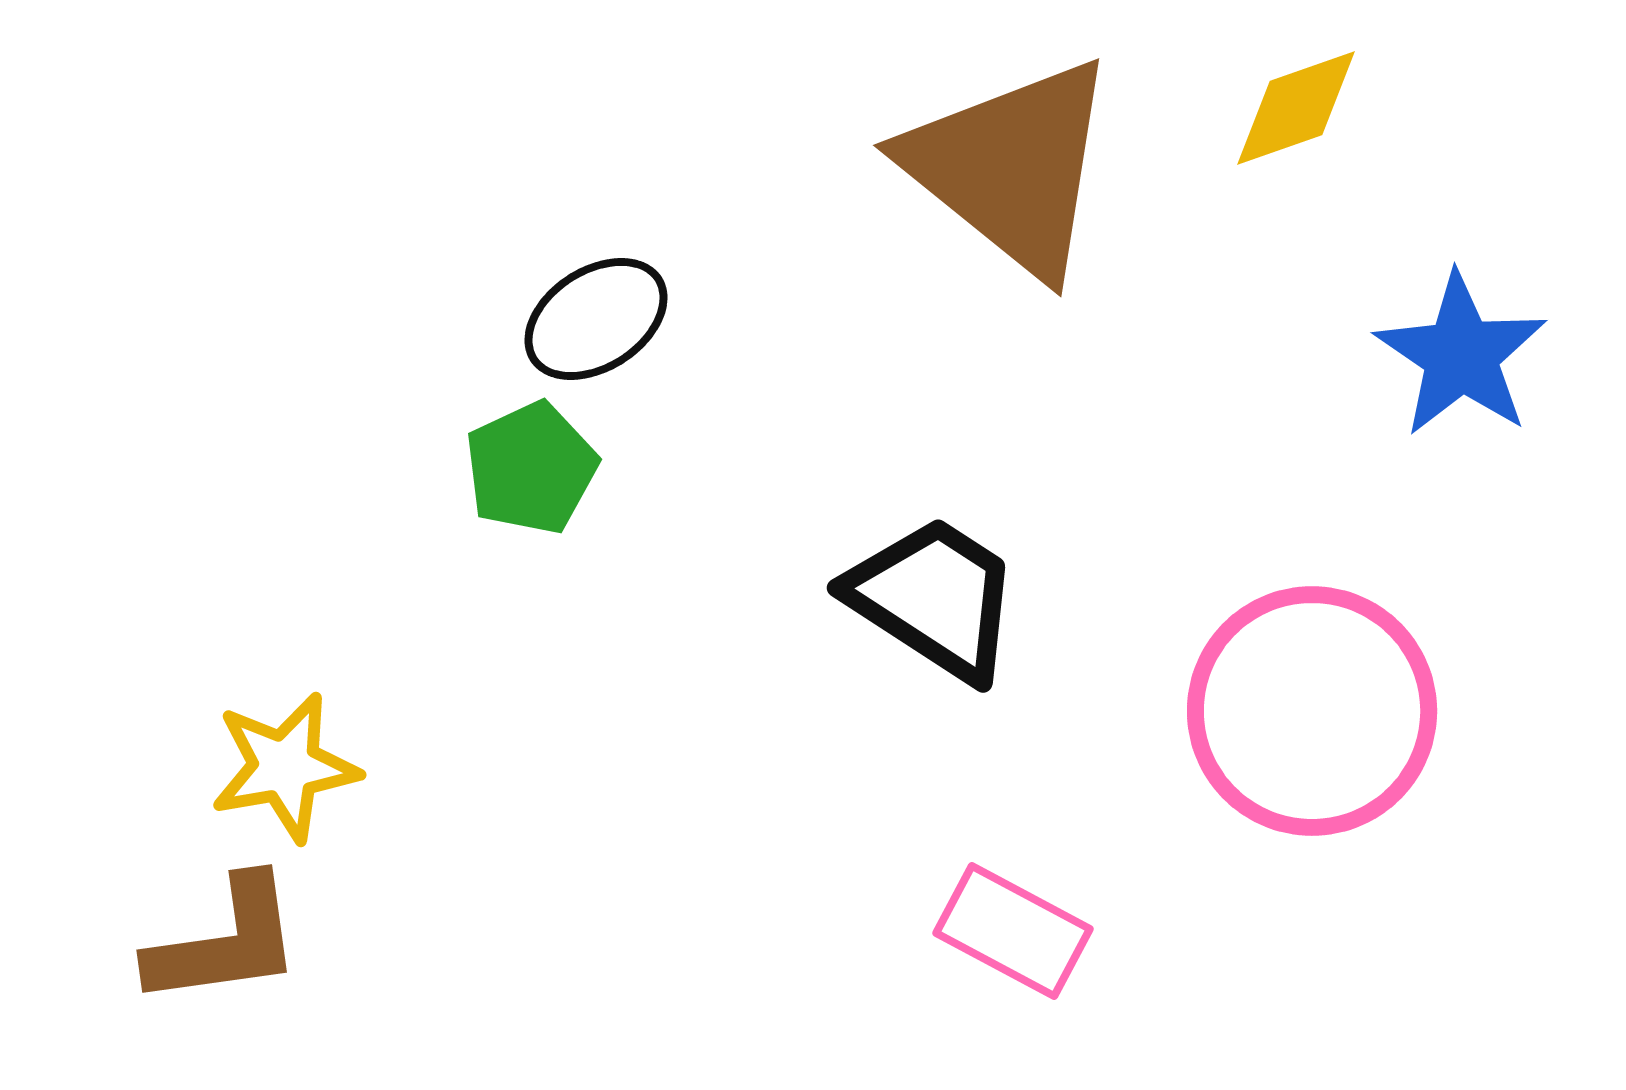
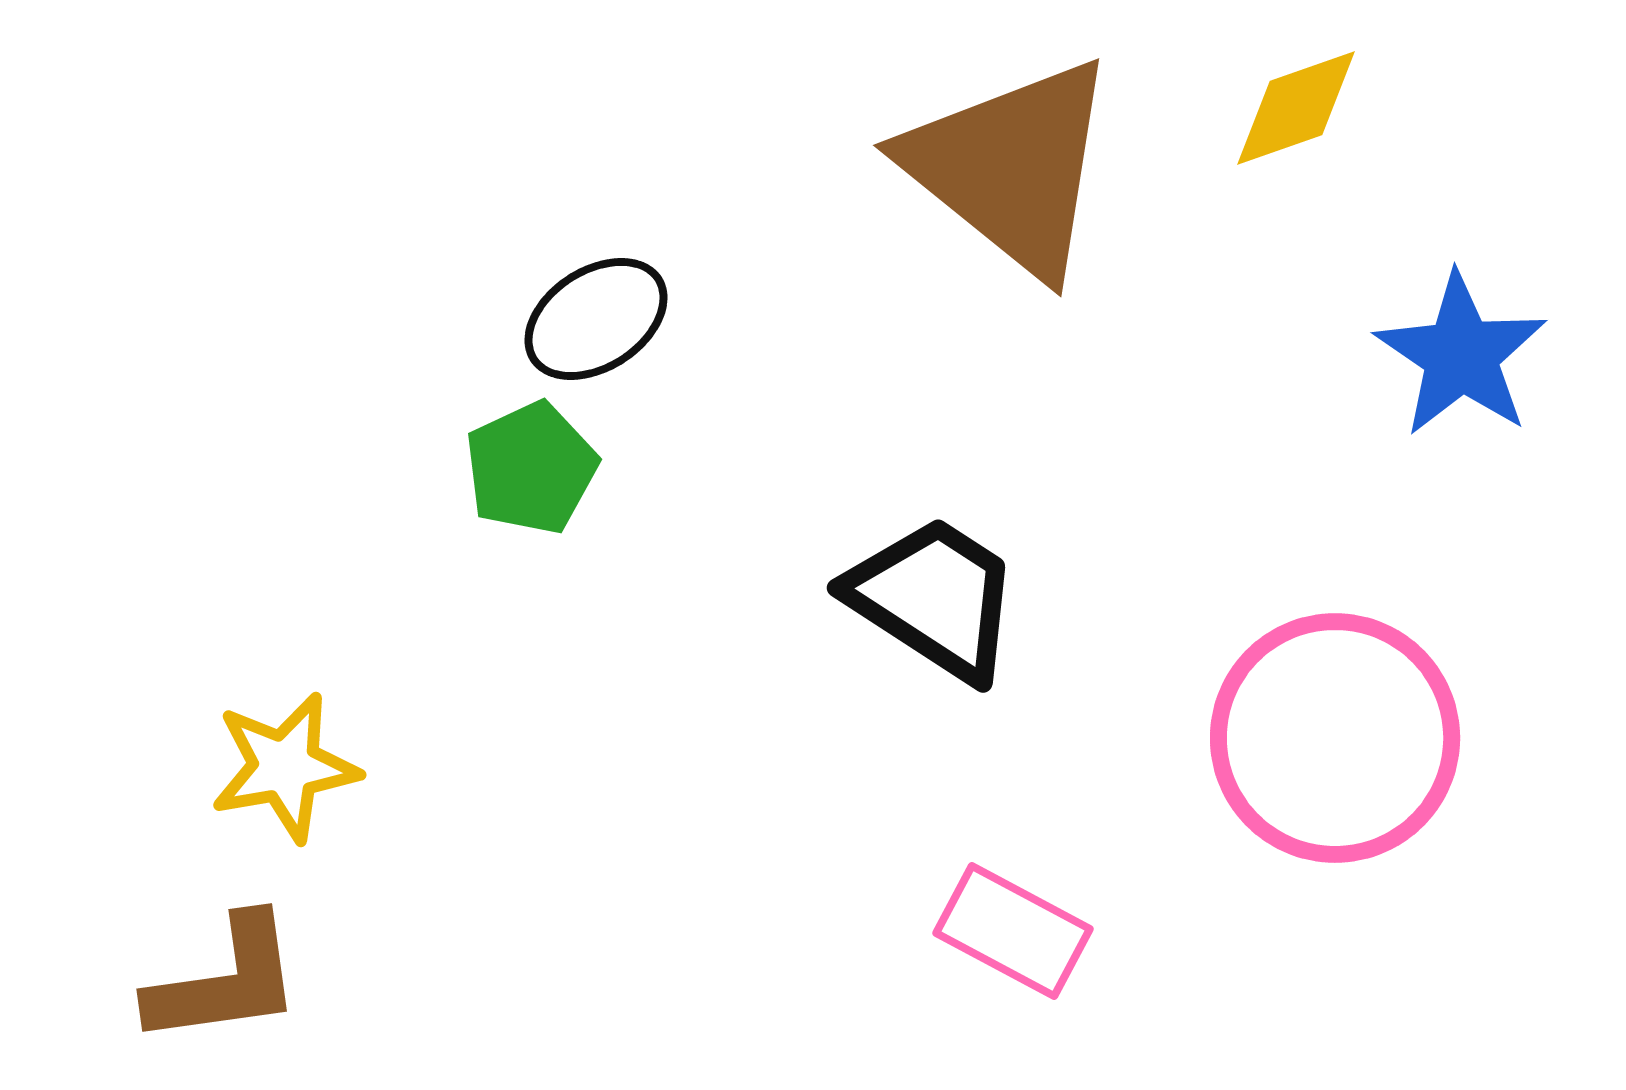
pink circle: moved 23 px right, 27 px down
brown L-shape: moved 39 px down
